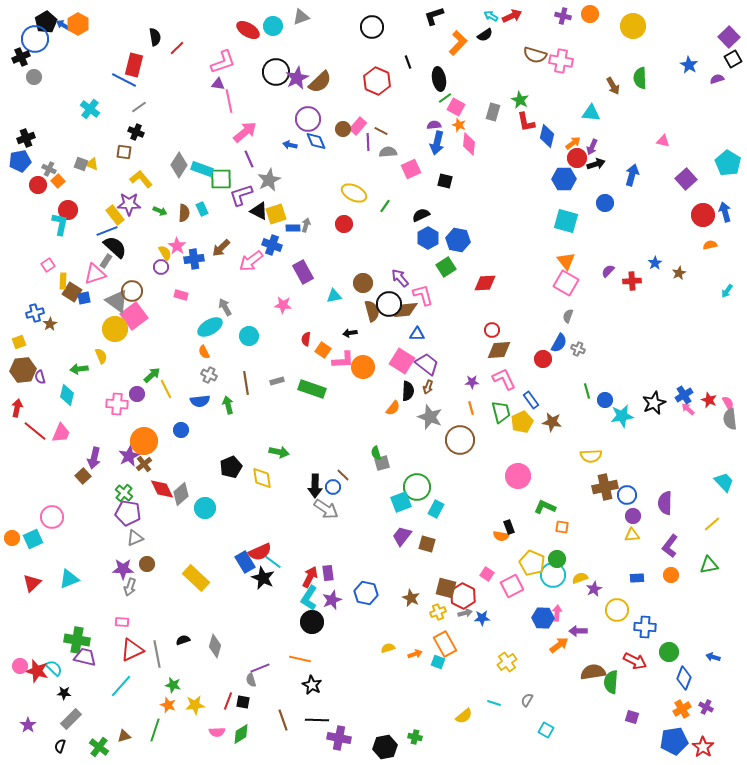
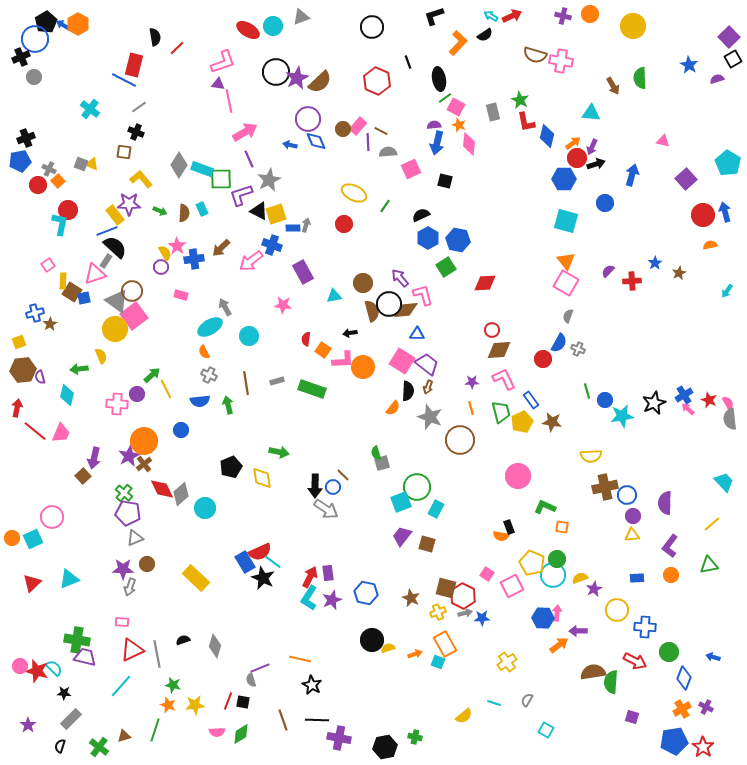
gray rectangle at (493, 112): rotated 30 degrees counterclockwise
pink arrow at (245, 132): rotated 10 degrees clockwise
black circle at (312, 622): moved 60 px right, 18 px down
